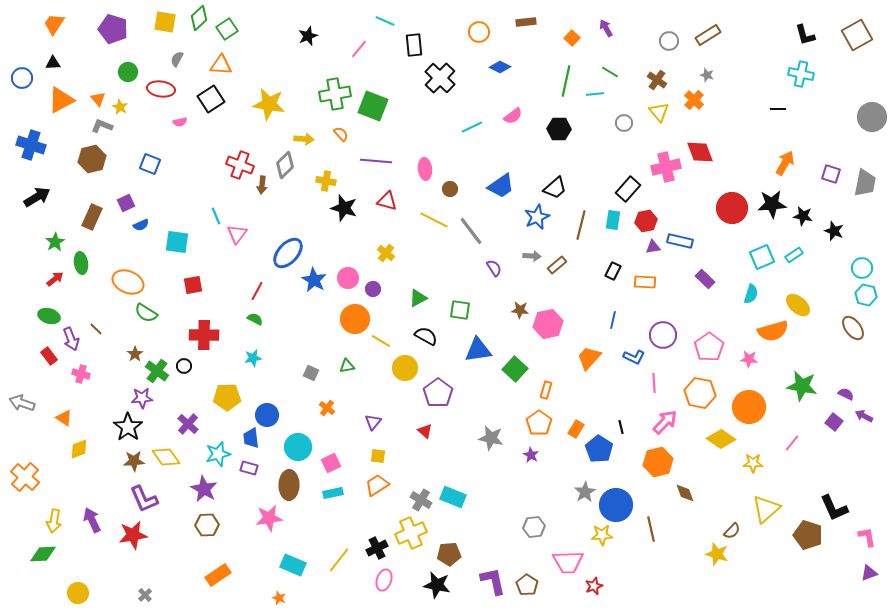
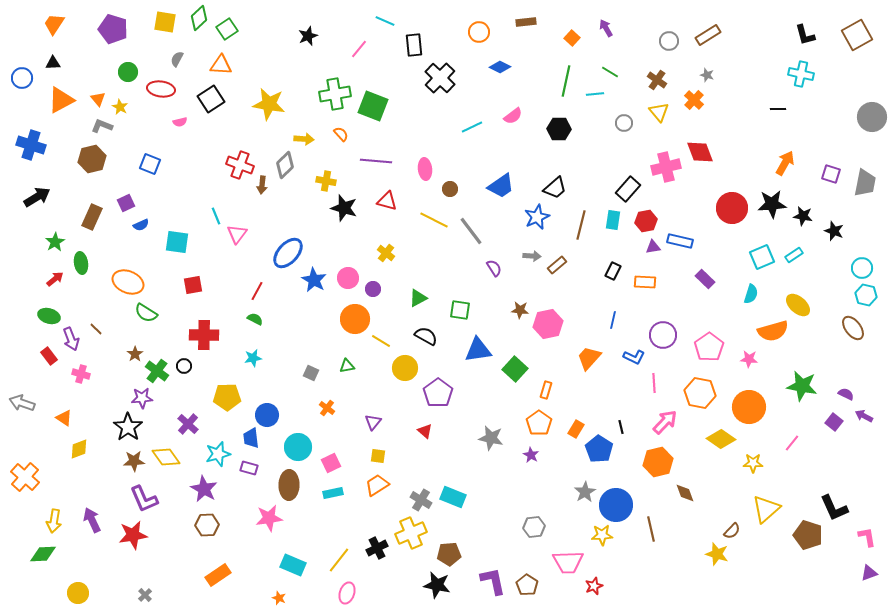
pink ellipse at (384, 580): moved 37 px left, 13 px down
